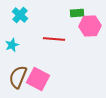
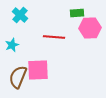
pink hexagon: moved 2 px down
red line: moved 2 px up
pink square: moved 9 px up; rotated 30 degrees counterclockwise
